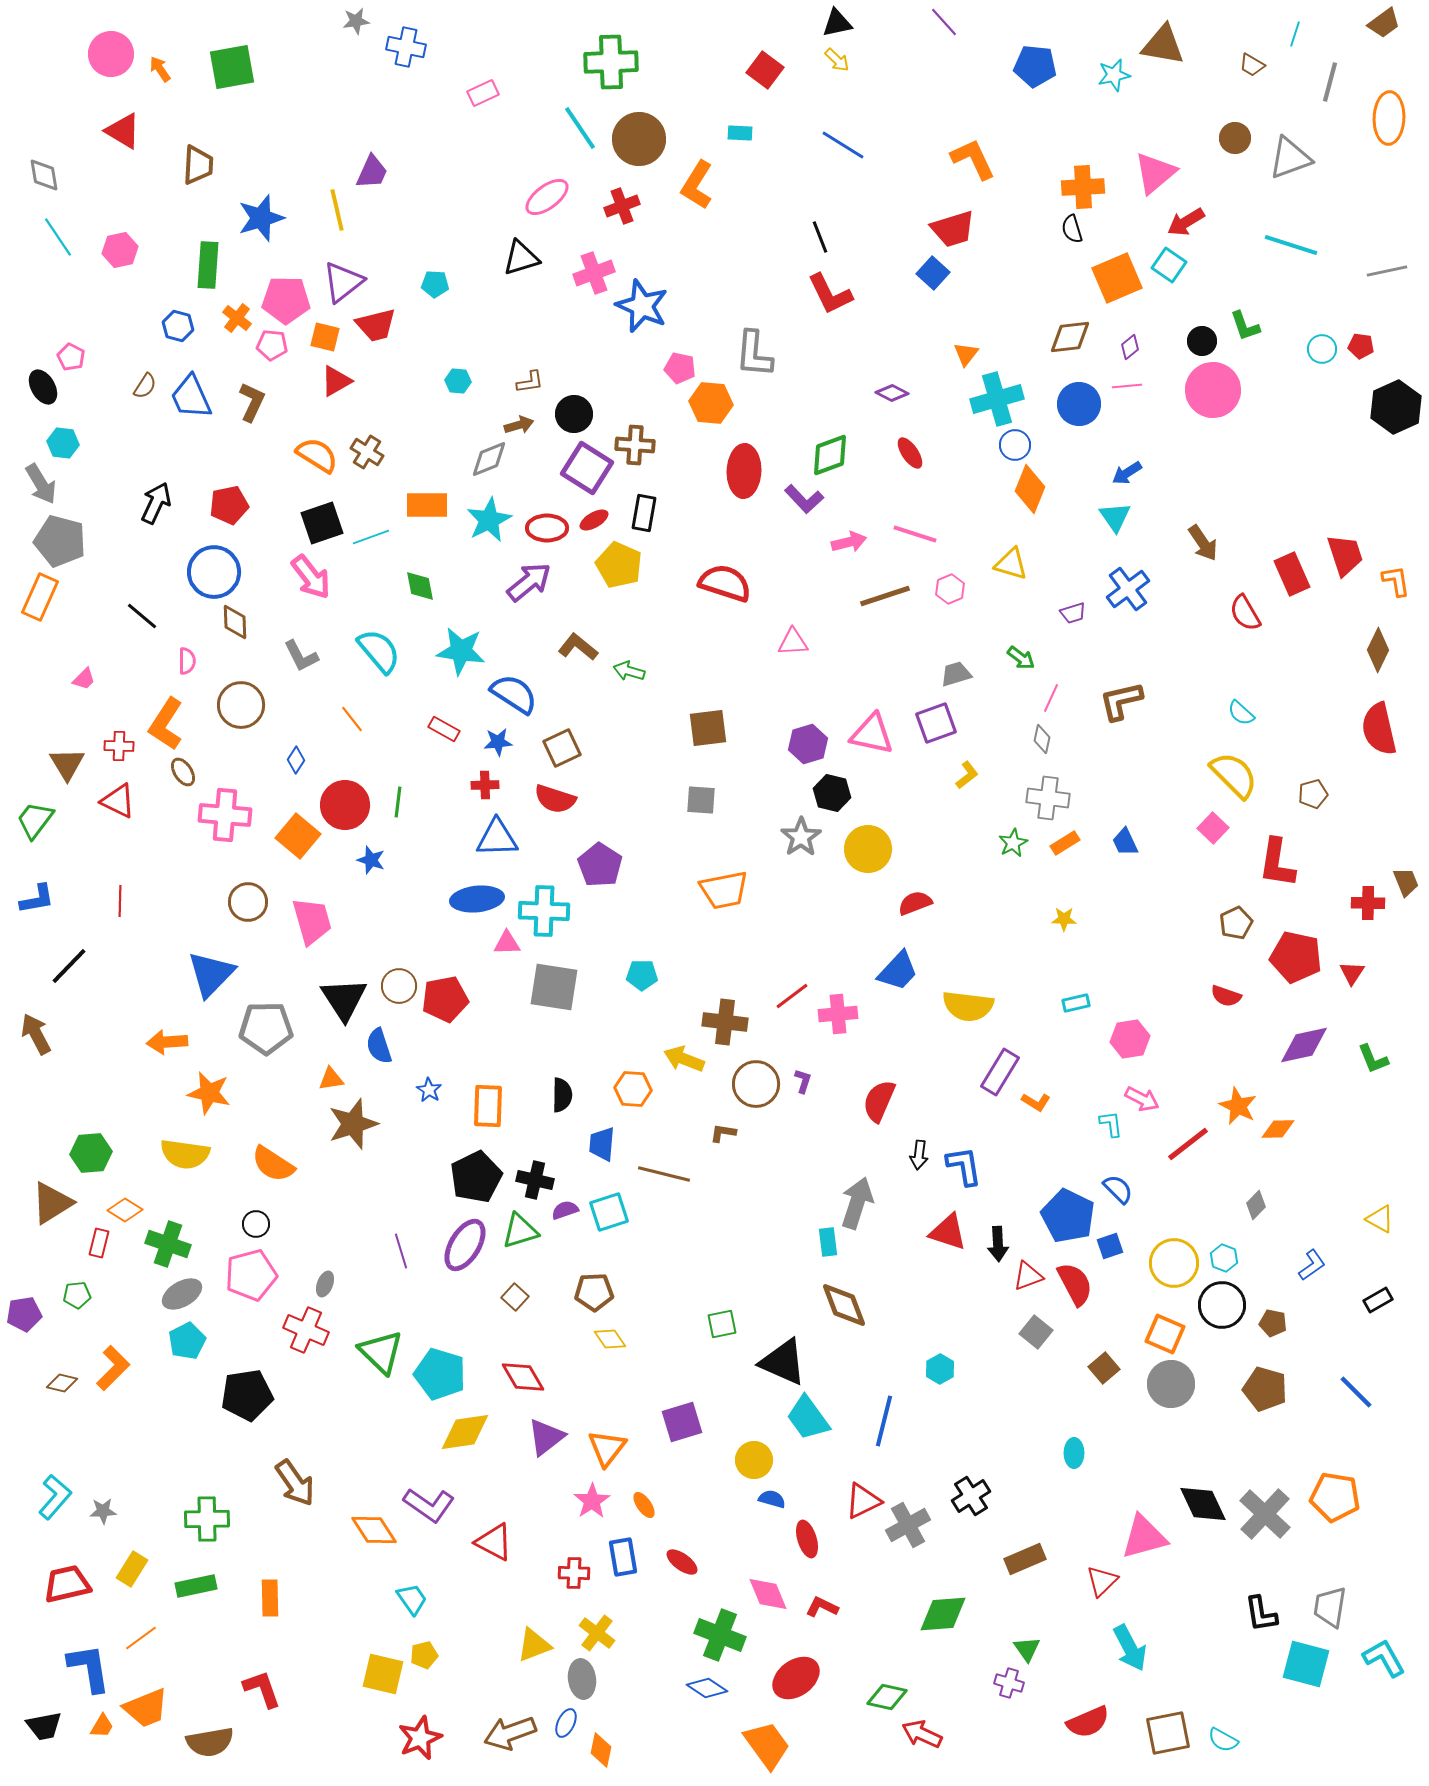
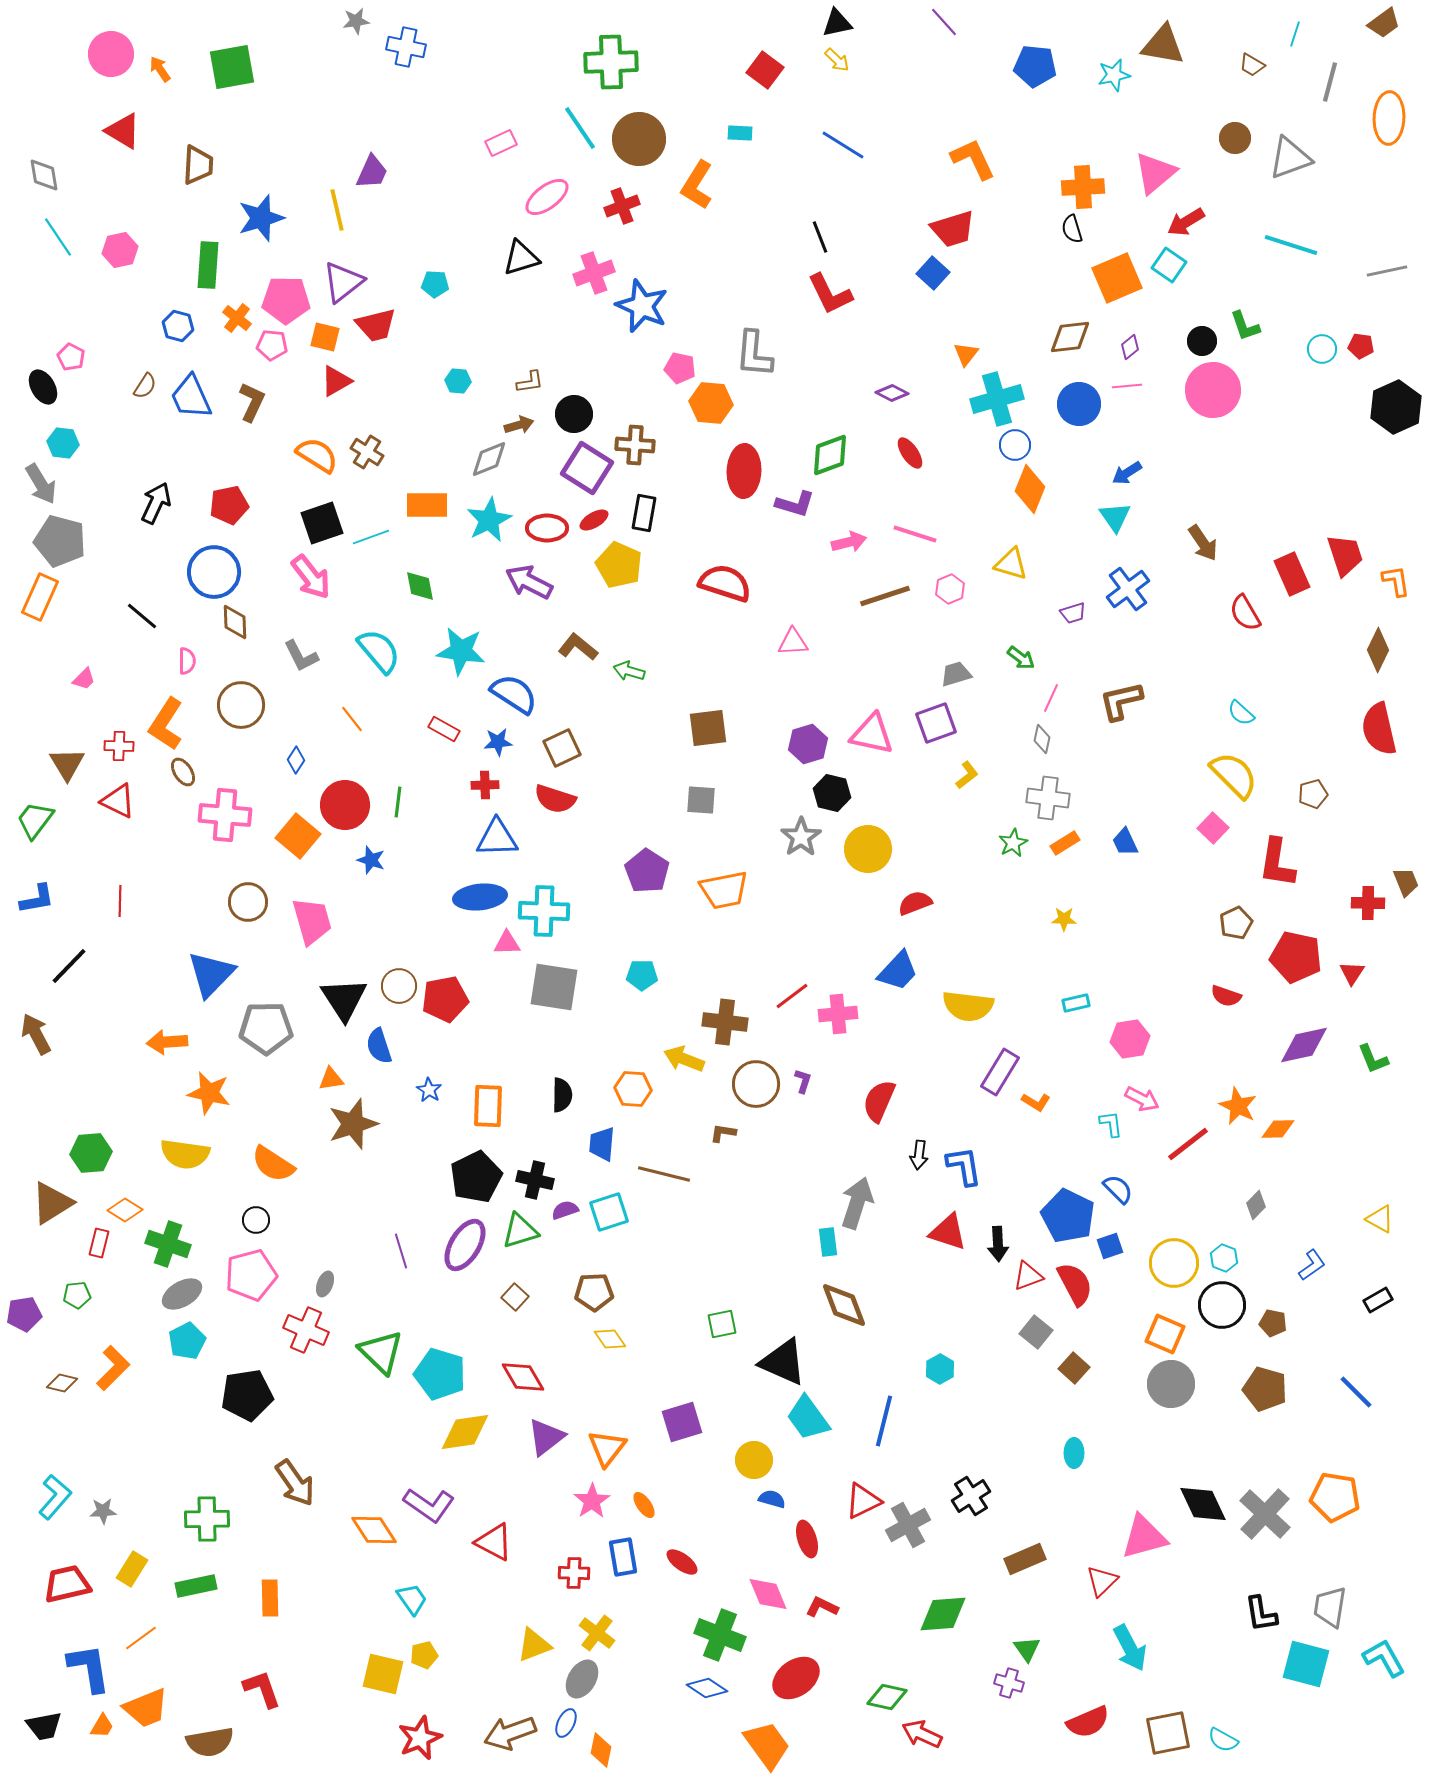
pink rectangle at (483, 93): moved 18 px right, 50 px down
purple L-shape at (804, 499): moved 9 px left, 5 px down; rotated 30 degrees counterclockwise
purple arrow at (529, 582): rotated 114 degrees counterclockwise
purple pentagon at (600, 865): moved 47 px right, 6 px down
blue ellipse at (477, 899): moved 3 px right, 2 px up
black circle at (256, 1224): moved 4 px up
brown square at (1104, 1368): moved 30 px left; rotated 8 degrees counterclockwise
gray ellipse at (582, 1679): rotated 39 degrees clockwise
